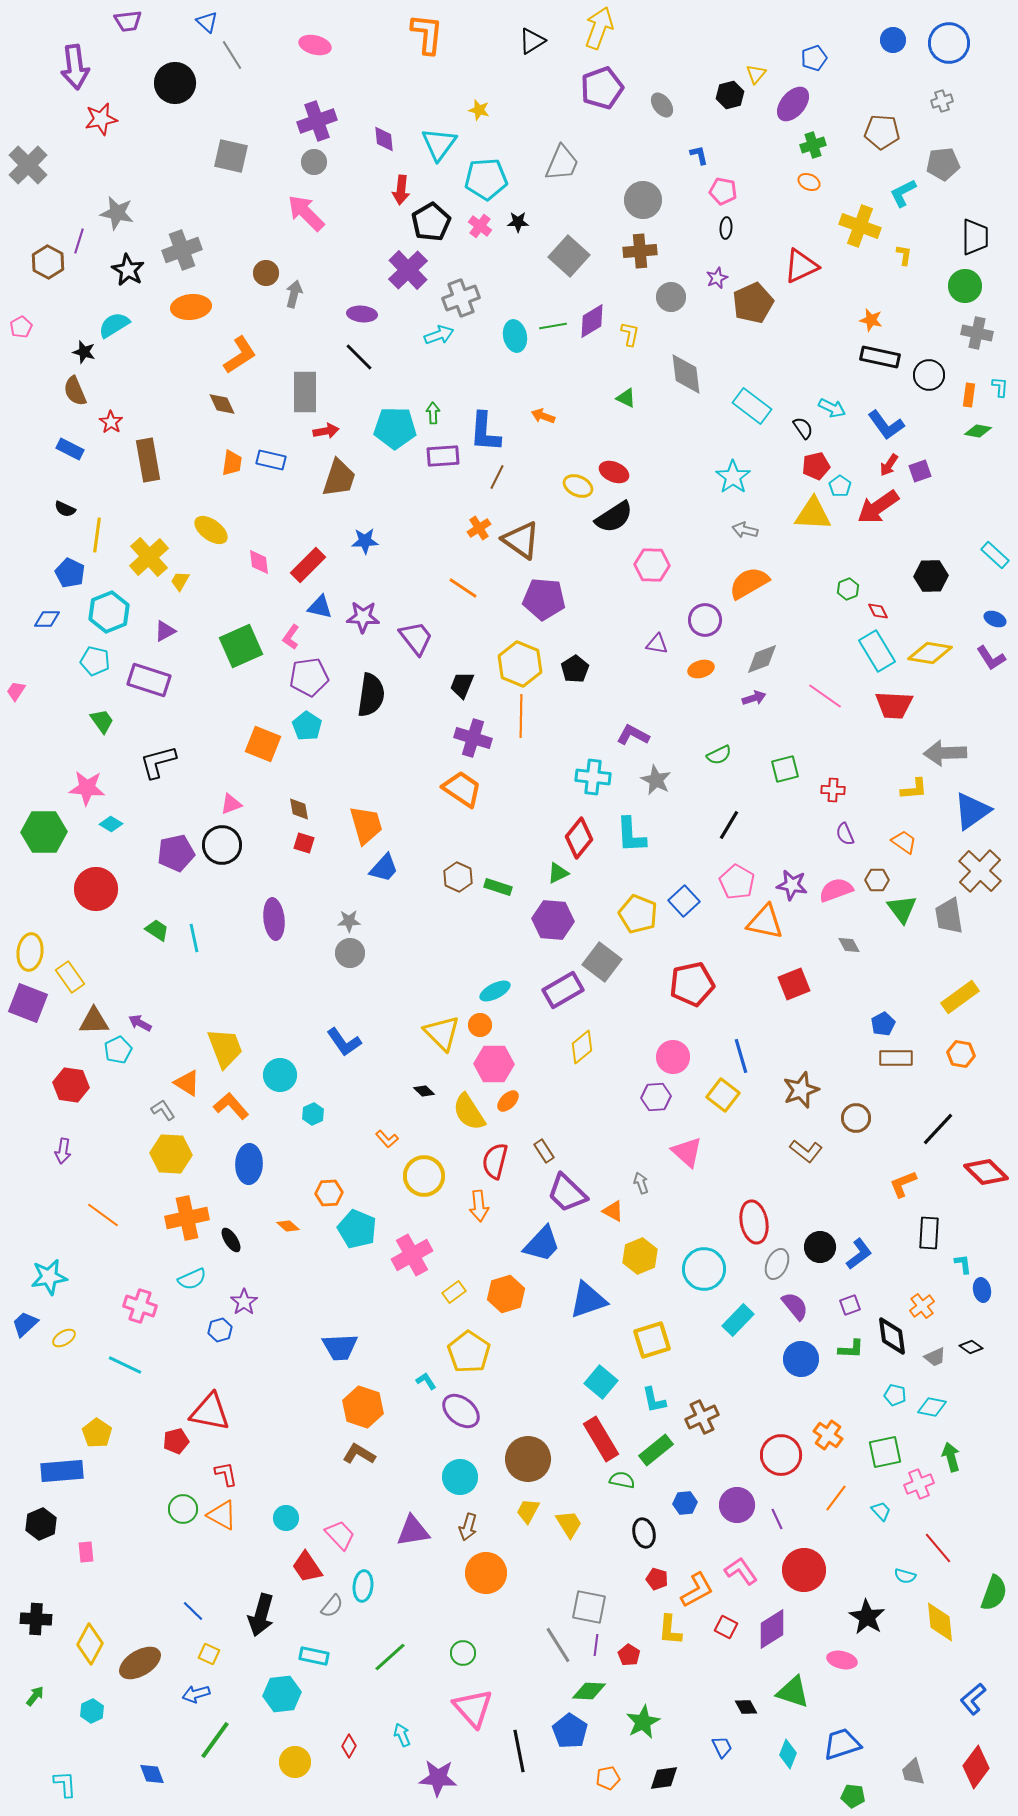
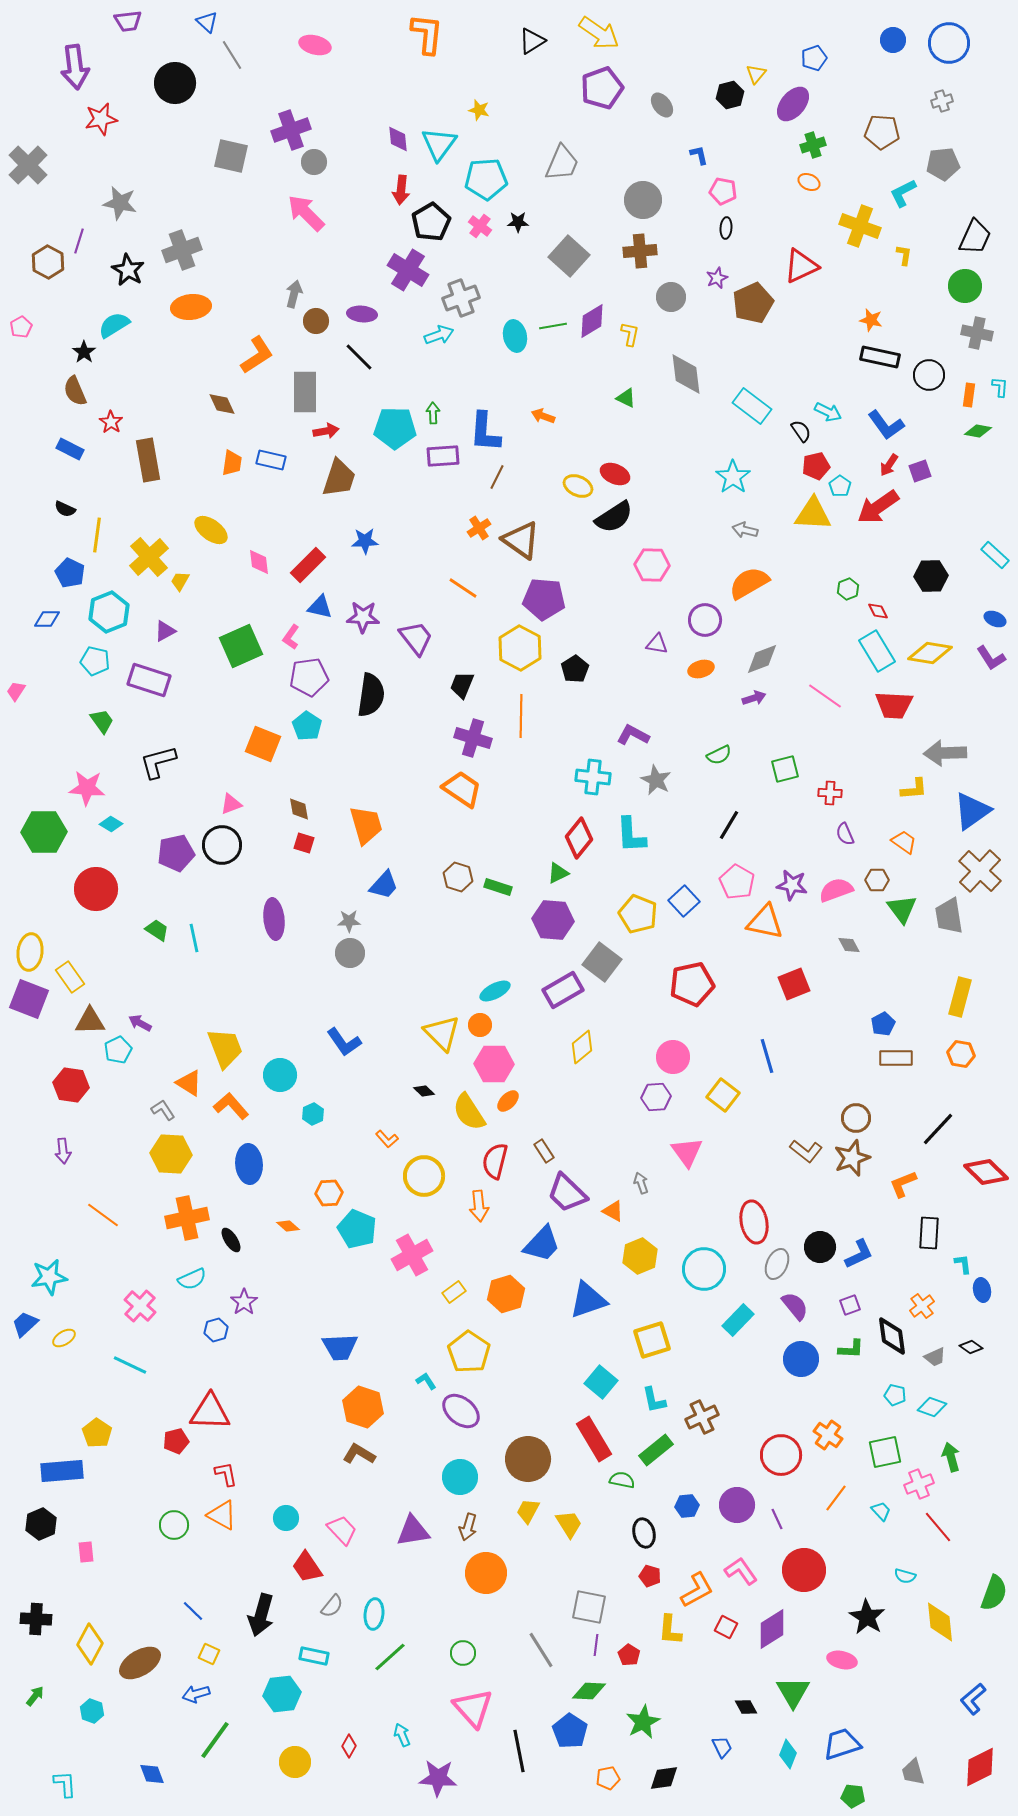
yellow arrow at (599, 28): moved 5 px down; rotated 105 degrees clockwise
purple cross at (317, 121): moved 26 px left, 9 px down
purple diamond at (384, 139): moved 14 px right
gray star at (117, 213): moved 3 px right, 10 px up
black trapezoid at (975, 237): rotated 24 degrees clockwise
purple cross at (408, 270): rotated 15 degrees counterclockwise
brown circle at (266, 273): moved 50 px right, 48 px down
black star at (84, 352): rotated 20 degrees clockwise
orange L-shape at (240, 355): moved 17 px right
cyan arrow at (832, 408): moved 4 px left, 4 px down
black semicircle at (803, 428): moved 2 px left, 3 px down
red ellipse at (614, 472): moved 1 px right, 2 px down
yellow hexagon at (520, 664): moved 16 px up; rotated 6 degrees clockwise
red cross at (833, 790): moved 3 px left, 3 px down
blue trapezoid at (384, 868): moved 17 px down
brown hexagon at (458, 877): rotated 8 degrees counterclockwise
yellow rectangle at (960, 997): rotated 39 degrees counterclockwise
purple square at (28, 1003): moved 1 px right, 4 px up
brown triangle at (94, 1021): moved 4 px left
blue line at (741, 1056): moved 26 px right
orange triangle at (187, 1083): moved 2 px right
brown star at (801, 1090): moved 51 px right, 68 px down
purple arrow at (63, 1151): rotated 15 degrees counterclockwise
pink triangle at (687, 1152): rotated 12 degrees clockwise
blue ellipse at (249, 1164): rotated 6 degrees counterclockwise
blue L-shape at (859, 1254): rotated 12 degrees clockwise
pink cross at (140, 1306): rotated 24 degrees clockwise
blue hexagon at (220, 1330): moved 4 px left
cyan line at (125, 1365): moved 5 px right
cyan diamond at (932, 1407): rotated 8 degrees clockwise
red triangle at (210, 1412): rotated 9 degrees counterclockwise
red rectangle at (601, 1439): moved 7 px left
blue hexagon at (685, 1503): moved 2 px right, 3 px down
green circle at (183, 1509): moved 9 px left, 16 px down
pink trapezoid at (340, 1535): moved 2 px right, 5 px up
red line at (938, 1548): moved 21 px up
red pentagon at (657, 1579): moved 7 px left, 3 px up
cyan ellipse at (363, 1586): moved 11 px right, 28 px down
gray line at (558, 1645): moved 17 px left, 5 px down
green triangle at (793, 1692): rotated 42 degrees clockwise
cyan hexagon at (92, 1711): rotated 15 degrees counterclockwise
red diamond at (976, 1767): moved 4 px right; rotated 27 degrees clockwise
